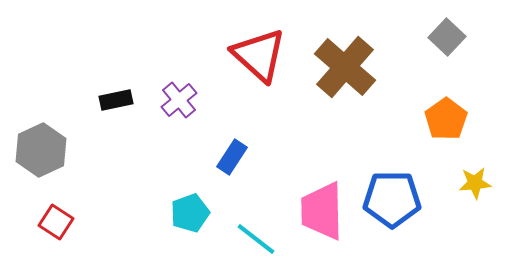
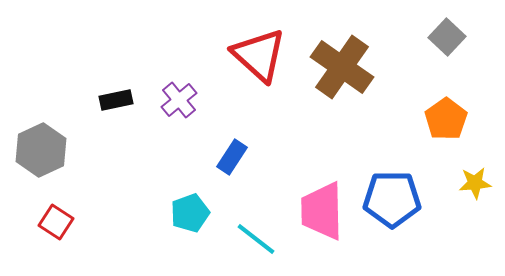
brown cross: moved 3 px left; rotated 6 degrees counterclockwise
